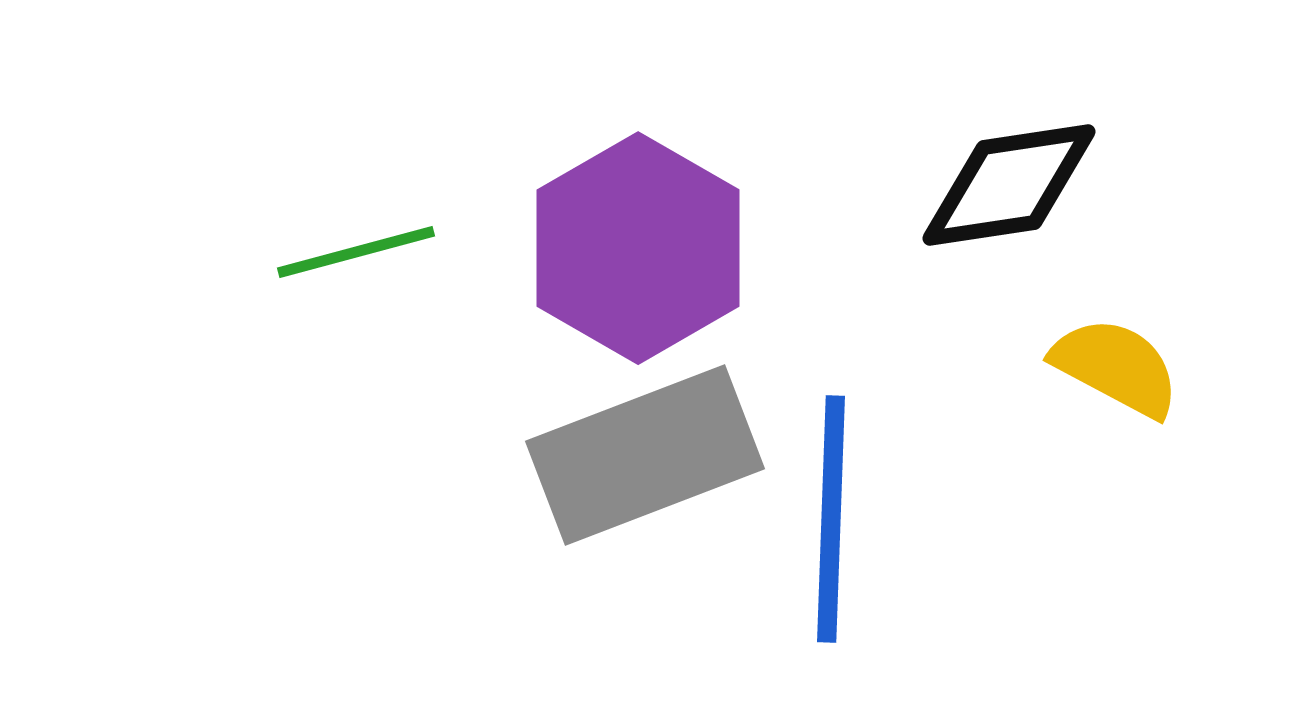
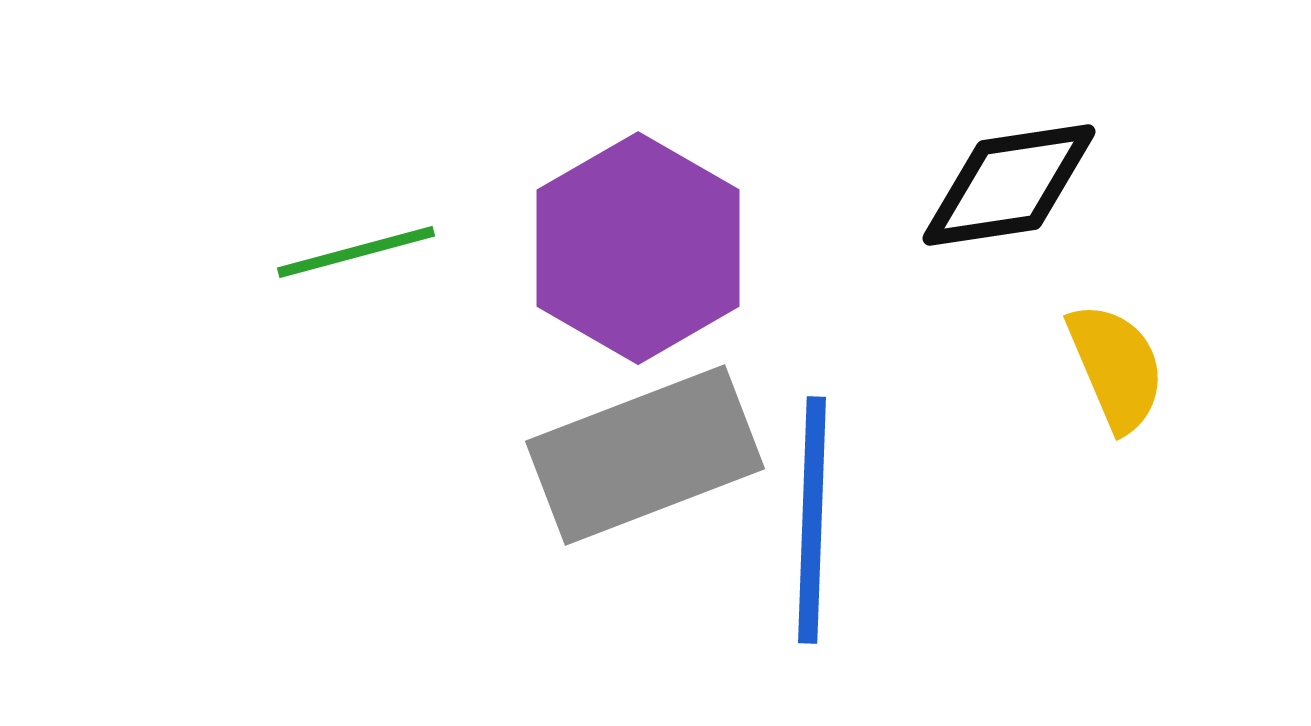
yellow semicircle: rotated 39 degrees clockwise
blue line: moved 19 px left, 1 px down
